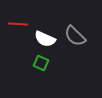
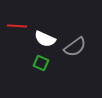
red line: moved 1 px left, 2 px down
gray semicircle: moved 11 px down; rotated 80 degrees counterclockwise
